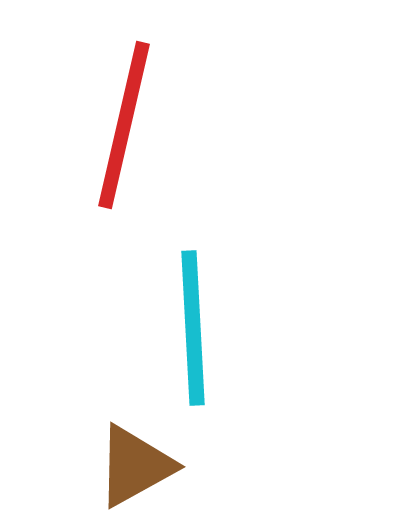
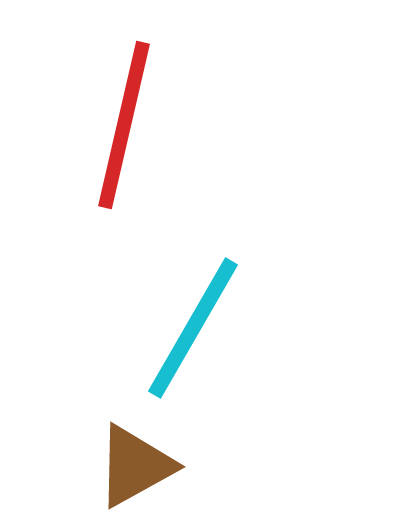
cyan line: rotated 33 degrees clockwise
